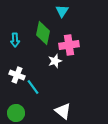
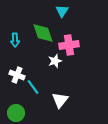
green diamond: rotated 30 degrees counterclockwise
white triangle: moved 3 px left, 11 px up; rotated 30 degrees clockwise
